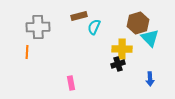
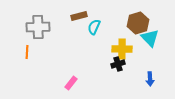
pink rectangle: rotated 48 degrees clockwise
